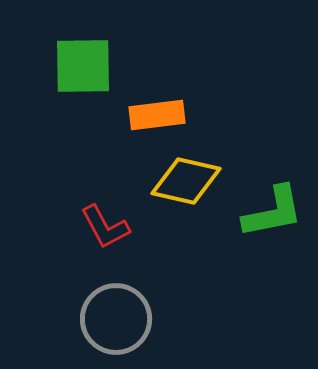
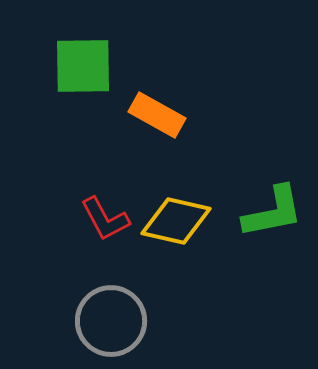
orange rectangle: rotated 36 degrees clockwise
yellow diamond: moved 10 px left, 40 px down
red L-shape: moved 8 px up
gray circle: moved 5 px left, 2 px down
